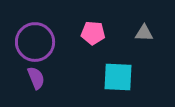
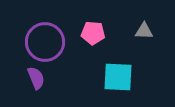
gray triangle: moved 2 px up
purple circle: moved 10 px right
